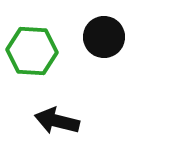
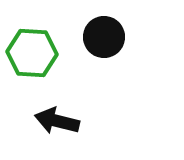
green hexagon: moved 2 px down
